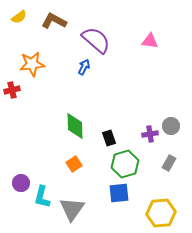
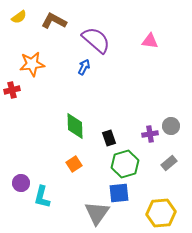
gray rectangle: rotated 21 degrees clockwise
gray triangle: moved 25 px right, 4 px down
